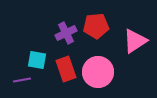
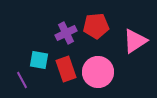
cyan square: moved 2 px right
purple line: rotated 72 degrees clockwise
